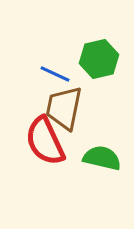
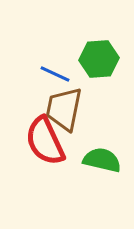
green hexagon: rotated 9 degrees clockwise
brown trapezoid: moved 1 px down
green semicircle: moved 2 px down
